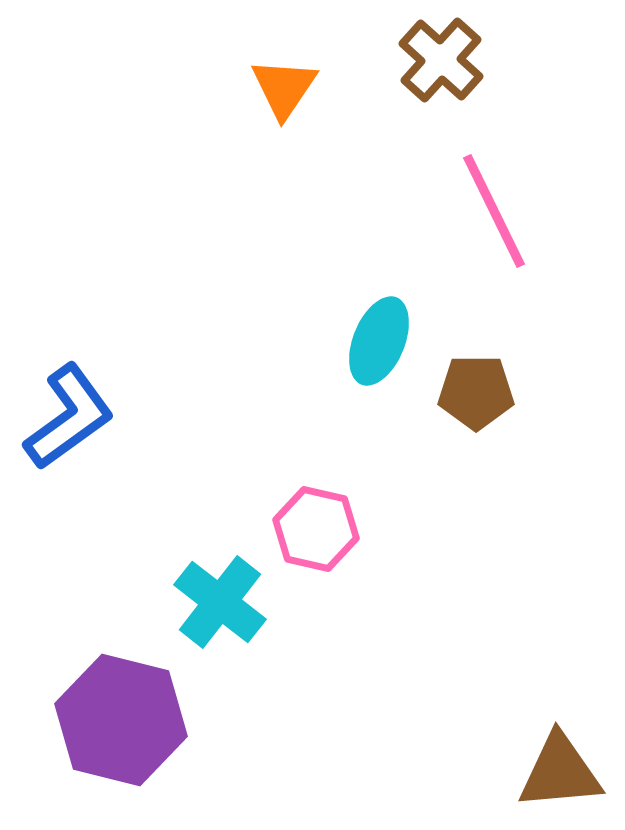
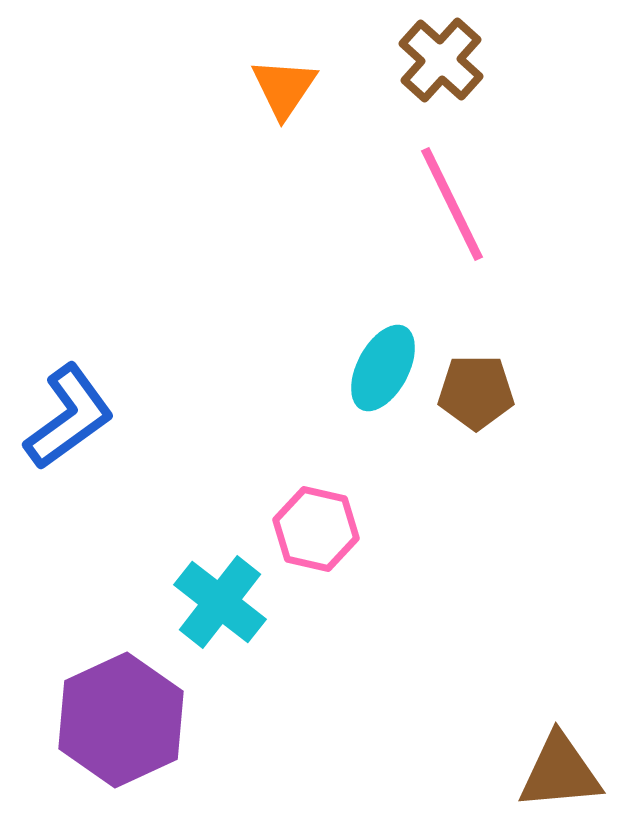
pink line: moved 42 px left, 7 px up
cyan ellipse: moved 4 px right, 27 px down; rotated 6 degrees clockwise
purple hexagon: rotated 21 degrees clockwise
